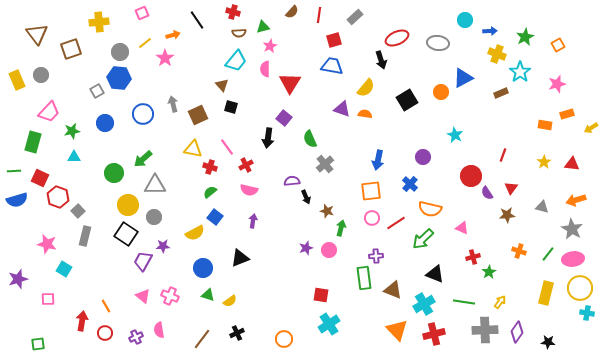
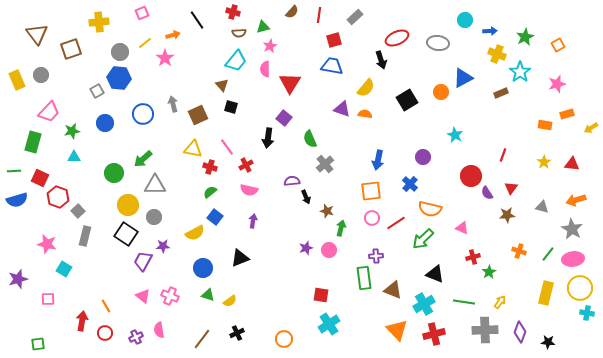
purple diamond at (517, 332): moved 3 px right; rotated 15 degrees counterclockwise
